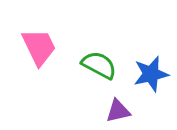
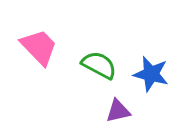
pink trapezoid: rotated 18 degrees counterclockwise
blue star: rotated 27 degrees clockwise
